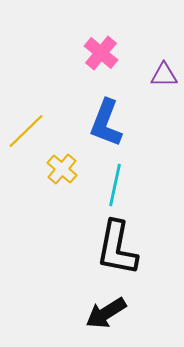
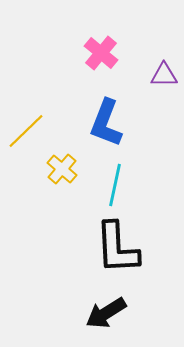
black L-shape: rotated 14 degrees counterclockwise
